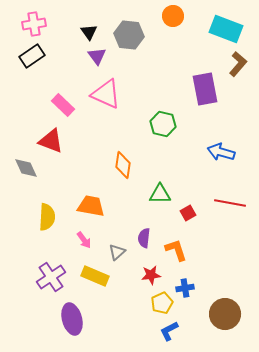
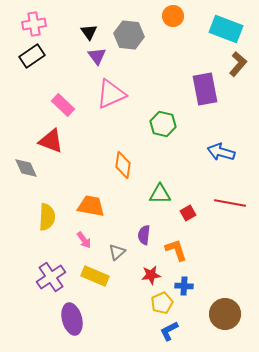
pink triangle: moved 5 px right; rotated 48 degrees counterclockwise
purple semicircle: moved 3 px up
blue cross: moved 1 px left, 2 px up; rotated 12 degrees clockwise
